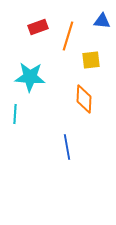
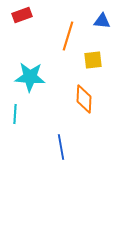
red rectangle: moved 16 px left, 12 px up
yellow square: moved 2 px right
blue line: moved 6 px left
